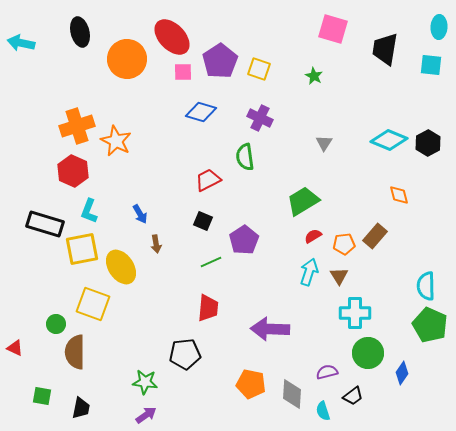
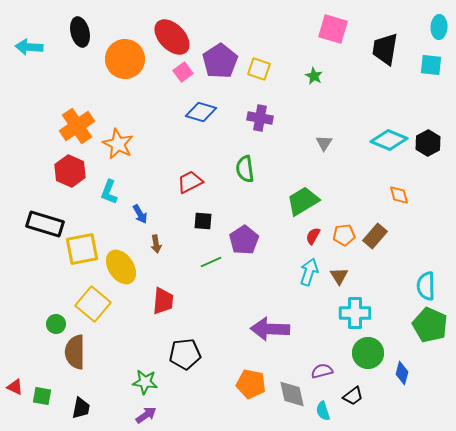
cyan arrow at (21, 43): moved 8 px right, 4 px down; rotated 8 degrees counterclockwise
orange circle at (127, 59): moved 2 px left
pink square at (183, 72): rotated 36 degrees counterclockwise
purple cross at (260, 118): rotated 15 degrees counterclockwise
orange cross at (77, 126): rotated 16 degrees counterclockwise
orange star at (116, 141): moved 2 px right, 3 px down
green semicircle at (245, 157): moved 12 px down
red hexagon at (73, 171): moved 3 px left
red trapezoid at (208, 180): moved 18 px left, 2 px down
cyan L-shape at (89, 211): moved 20 px right, 19 px up
black square at (203, 221): rotated 18 degrees counterclockwise
red semicircle at (313, 236): rotated 30 degrees counterclockwise
orange pentagon at (344, 244): moved 9 px up
yellow square at (93, 304): rotated 20 degrees clockwise
red trapezoid at (208, 308): moved 45 px left, 7 px up
red triangle at (15, 348): moved 39 px down
purple semicircle at (327, 372): moved 5 px left, 1 px up
blue diamond at (402, 373): rotated 20 degrees counterclockwise
gray diamond at (292, 394): rotated 16 degrees counterclockwise
